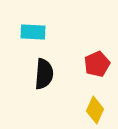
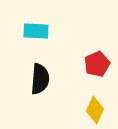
cyan rectangle: moved 3 px right, 1 px up
black semicircle: moved 4 px left, 5 px down
